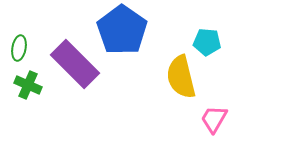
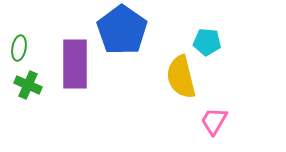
purple rectangle: rotated 45 degrees clockwise
pink trapezoid: moved 2 px down
